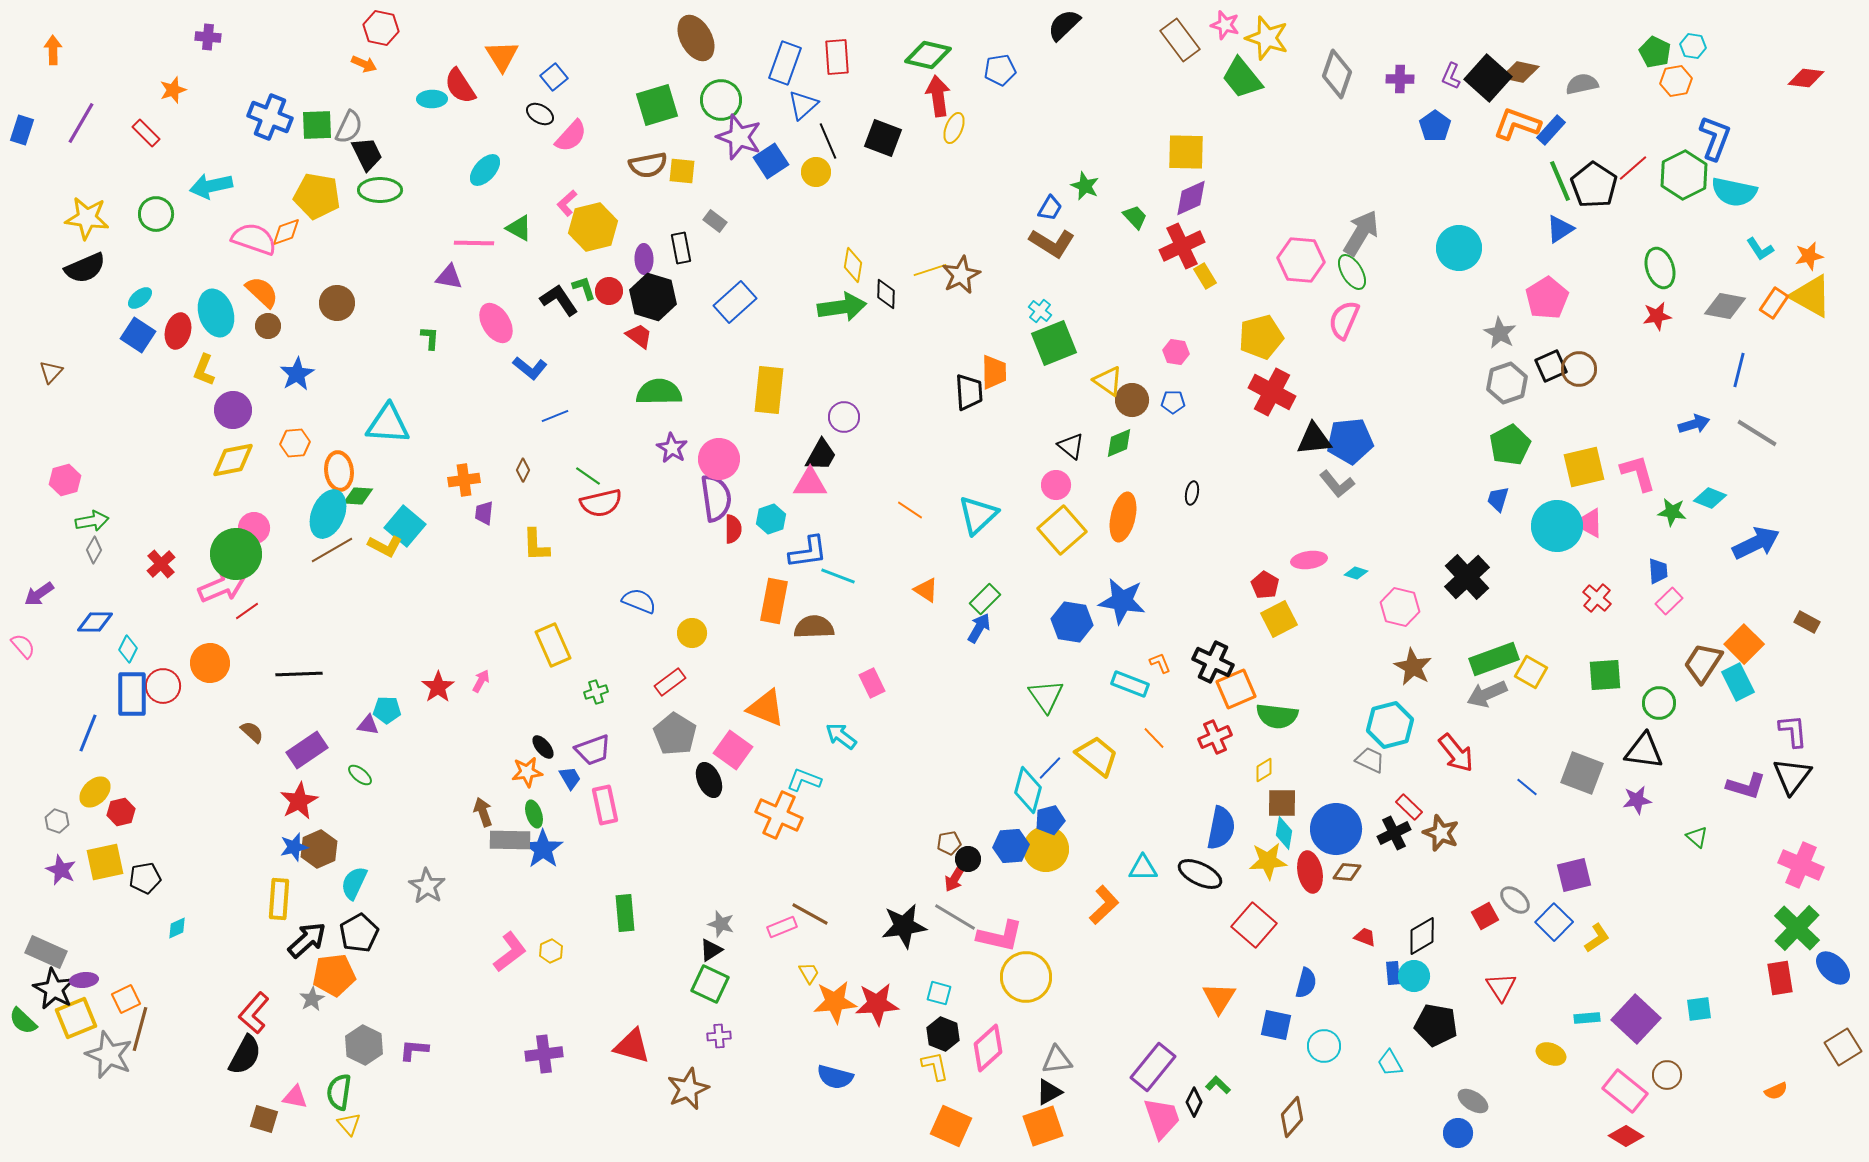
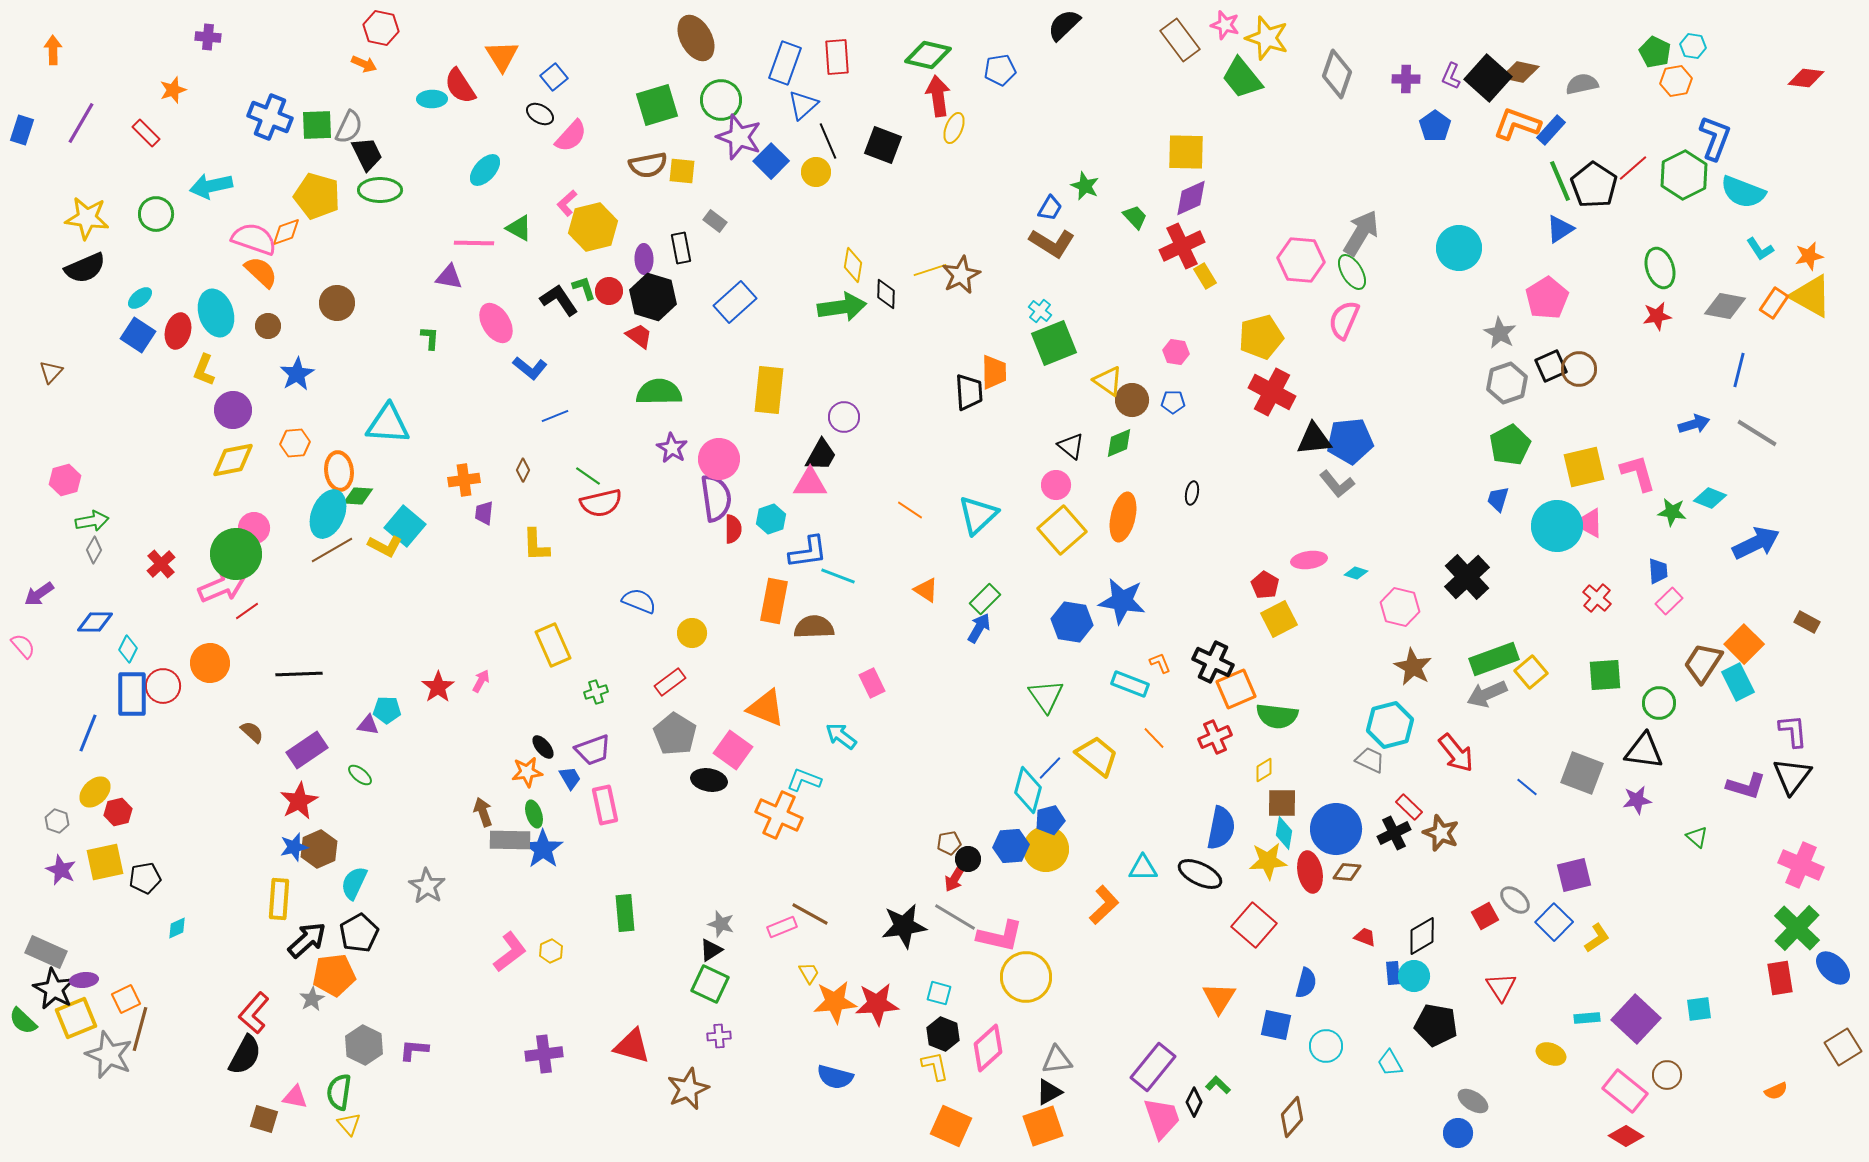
purple cross at (1400, 79): moved 6 px right
black square at (883, 138): moved 7 px down
blue square at (771, 161): rotated 12 degrees counterclockwise
cyan semicircle at (1734, 192): moved 9 px right; rotated 9 degrees clockwise
yellow pentagon at (317, 196): rotated 6 degrees clockwise
orange semicircle at (262, 292): moved 1 px left, 20 px up
yellow square at (1531, 672): rotated 20 degrees clockwise
black ellipse at (709, 780): rotated 56 degrees counterclockwise
red hexagon at (121, 812): moved 3 px left
cyan circle at (1324, 1046): moved 2 px right
